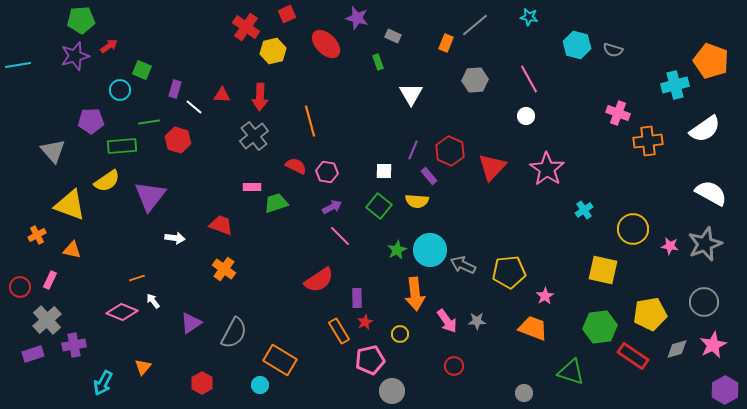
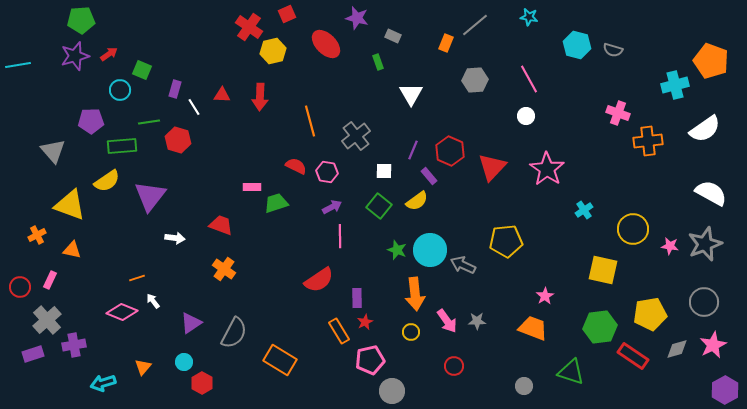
red cross at (246, 27): moved 3 px right
red arrow at (109, 46): moved 8 px down
white line at (194, 107): rotated 18 degrees clockwise
gray cross at (254, 136): moved 102 px right
yellow semicircle at (417, 201): rotated 40 degrees counterclockwise
pink line at (340, 236): rotated 45 degrees clockwise
green star at (397, 250): rotated 24 degrees counterclockwise
yellow pentagon at (509, 272): moved 3 px left, 31 px up
yellow circle at (400, 334): moved 11 px right, 2 px up
cyan arrow at (103, 383): rotated 45 degrees clockwise
cyan circle at (260, 385): moved 76 px left, 23 px up
gray circle at (524, 393): moved 7 px up
